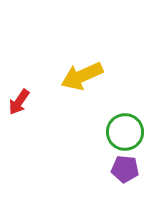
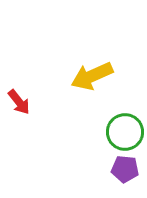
yellow arrow: moved 10 px right
red arrow: rotated 72 degrees counterclockwise
